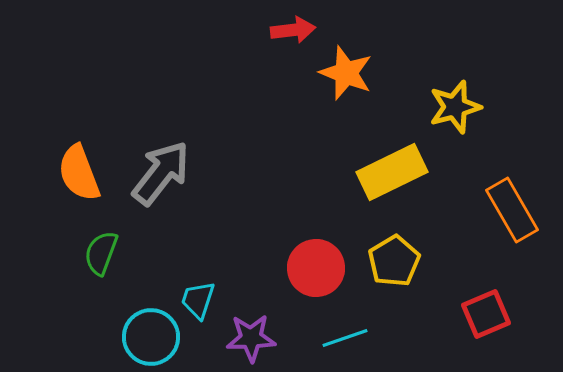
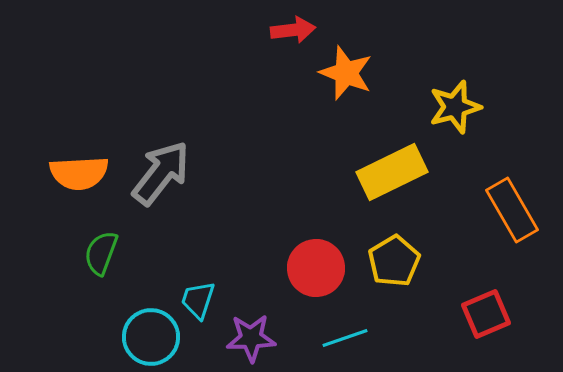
orange semicircle: rotated 72 degrees counterclockwise
